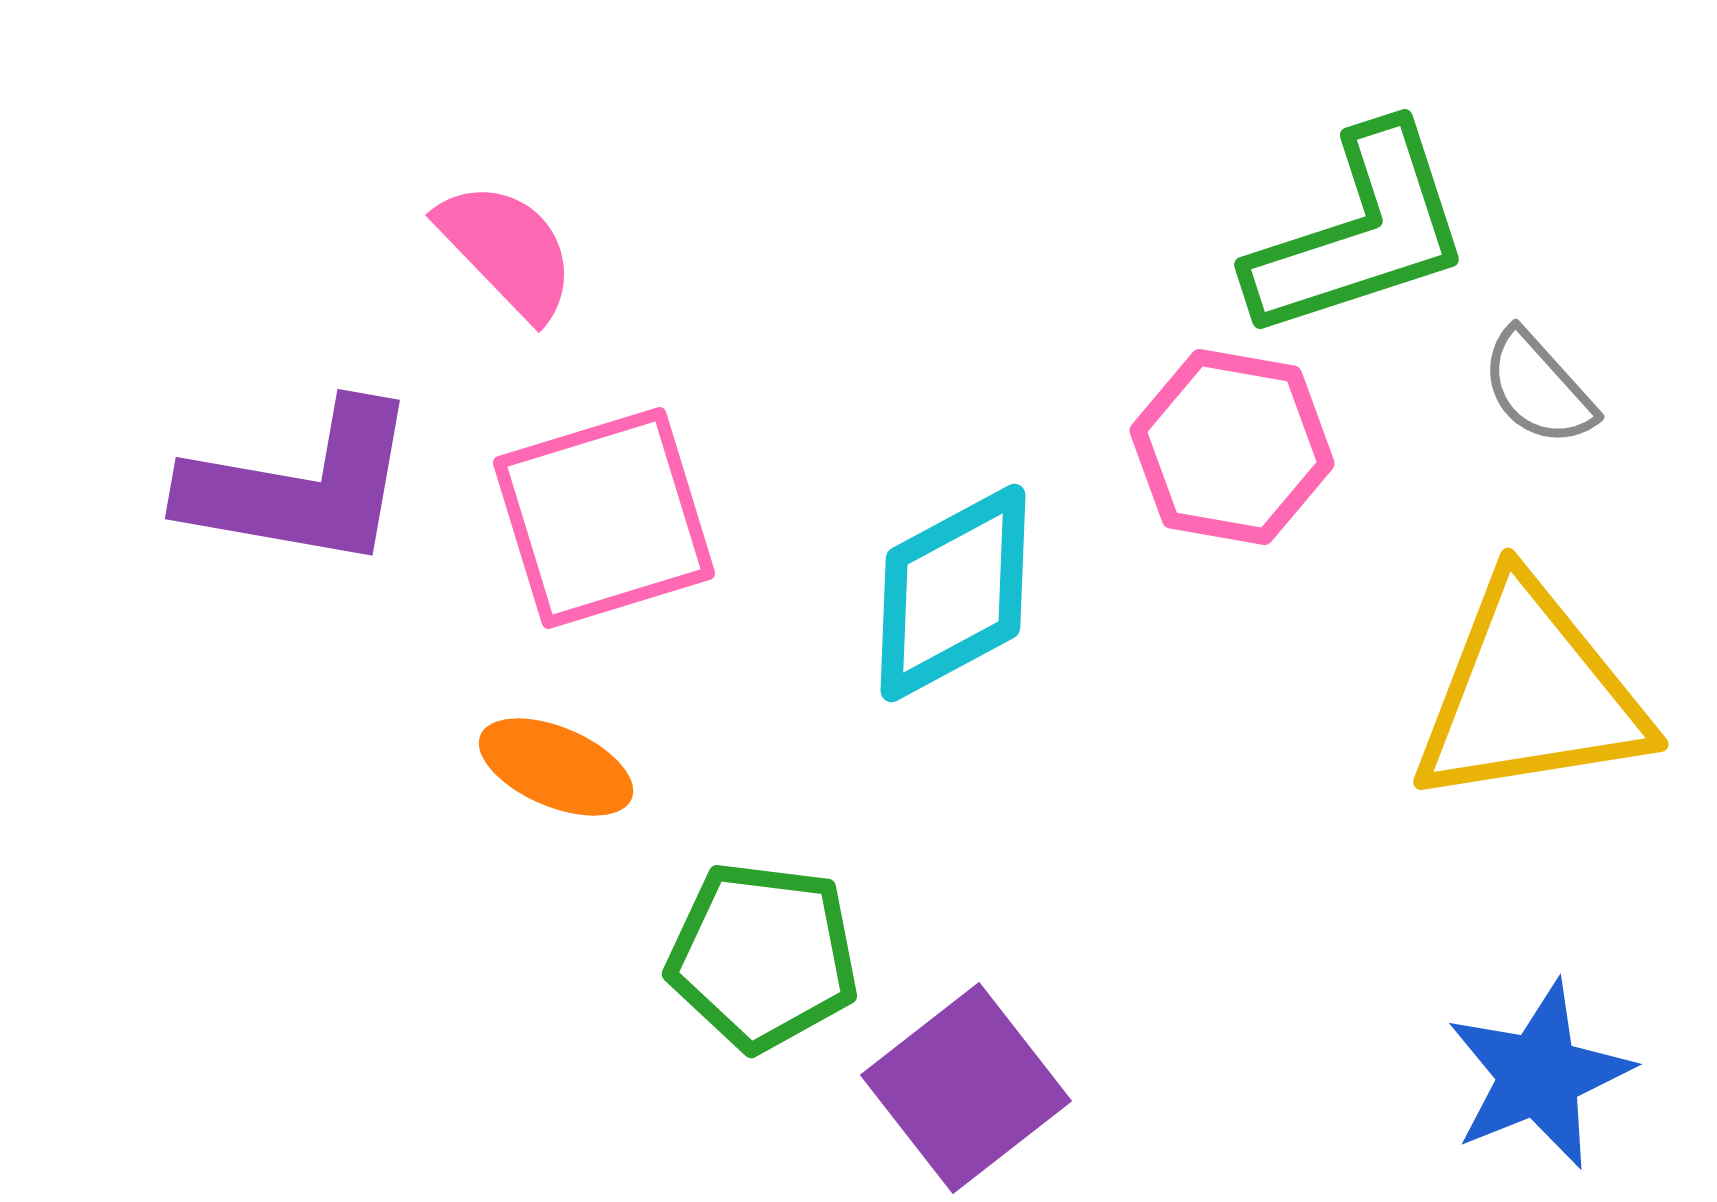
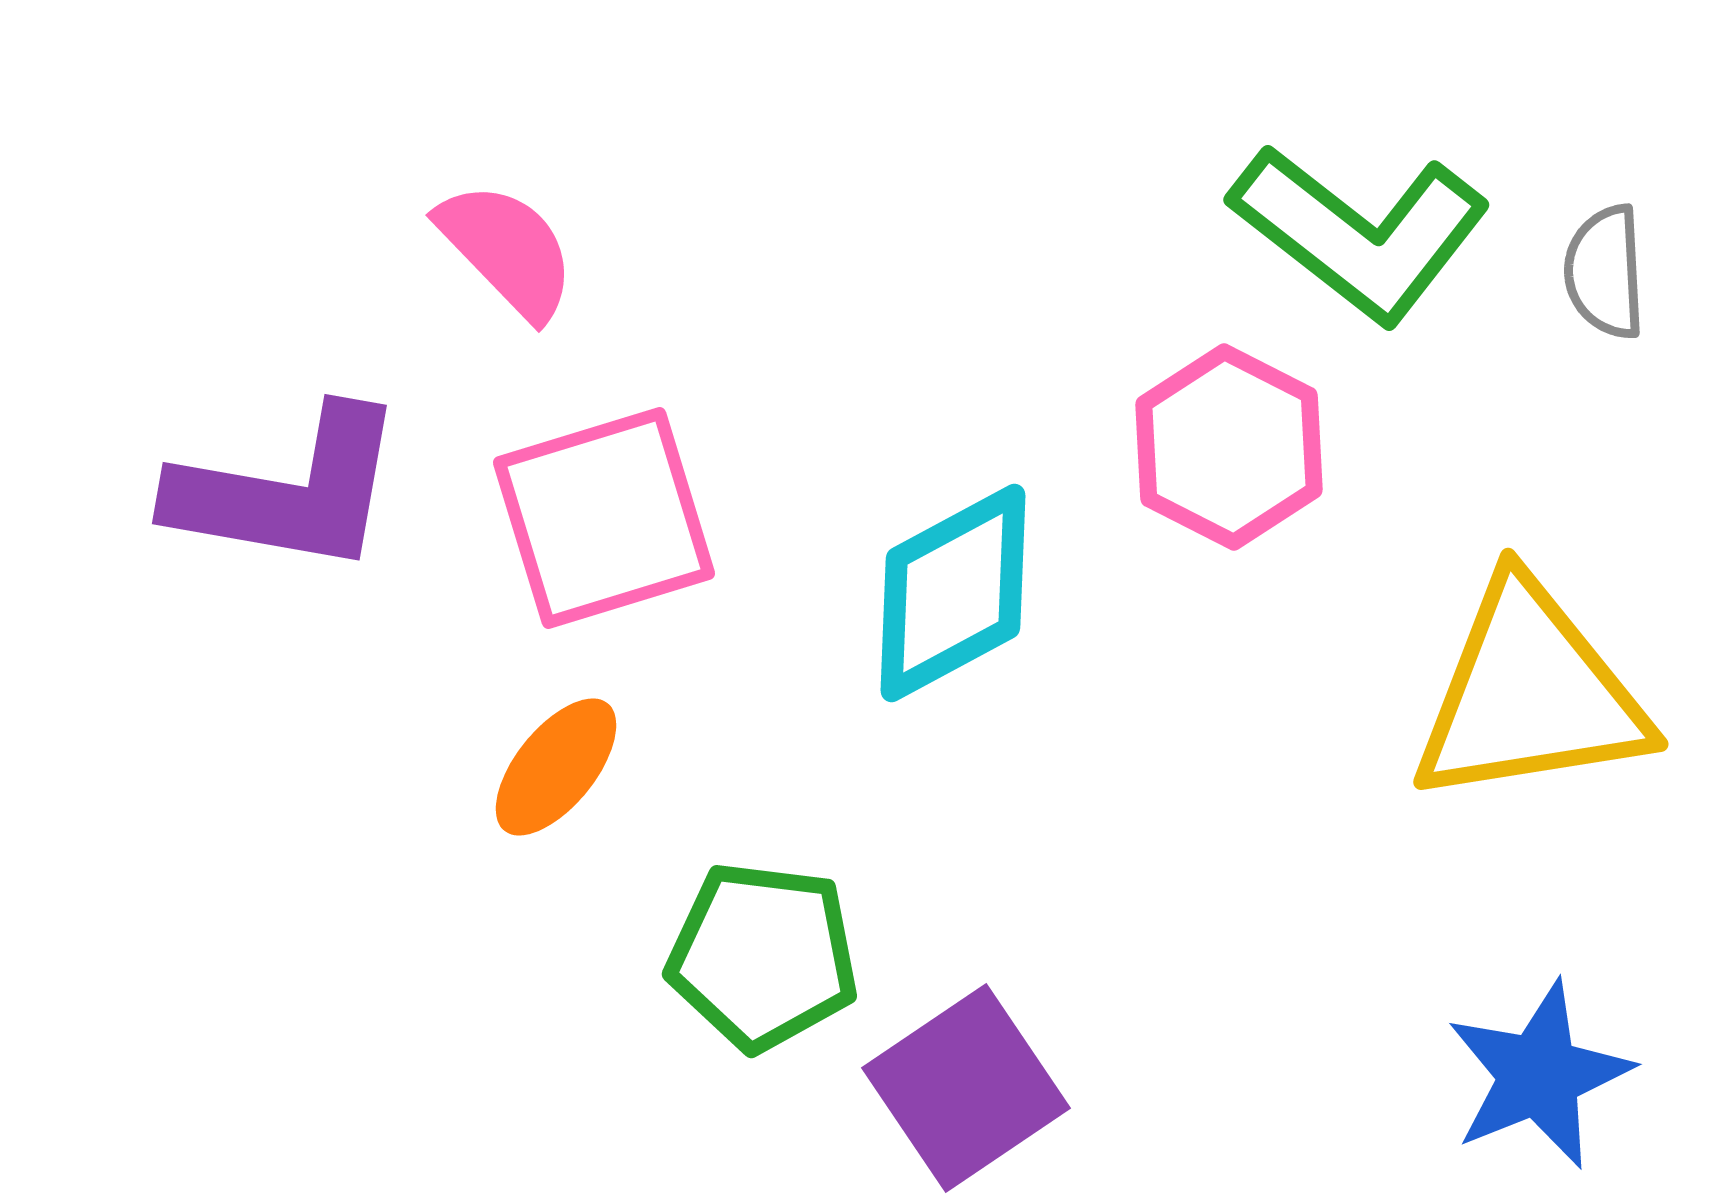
green L-shape: rotated 56 degrees clockwise
gray semicircle: moved 67 px right, 116 px up; rotated 39 degrees clockwise
pink hexagon: moved 3 px left; rotated 17 degrees clockwise
purple L-shape: moved 13 px left, 5 px down
orange ellipse: rotated 74 degrees counterclockwise
purple square: rotated 4 degrees clockwise
